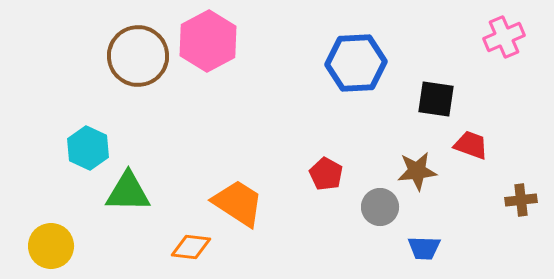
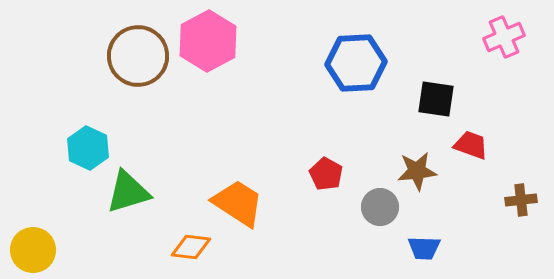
green triangle: rotated 18 degrees counterclockwise
yellow circle: moved 18 px left, 4 px down
